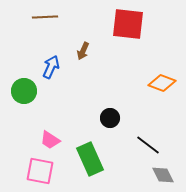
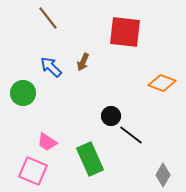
brown line: moved 3 px right, 1 px down; rotated 55 degrees clockwise
red square: moved 3 px left, 8 px down
brown arrow: moved 11 px down
blue arrow: rotated 70 degrees counterclockwise
green circle: moved 1 px left, 2 px down
black circle: moved 1 px right, 2 px up
pink trapezoid: moved 3 px left, 2 px down
black line: moved 17 px left, 10 px up
pink square: moved 7 px left; rotated 12 degrees clockwise
gray diamond: rotated 55 degrees clockwise
